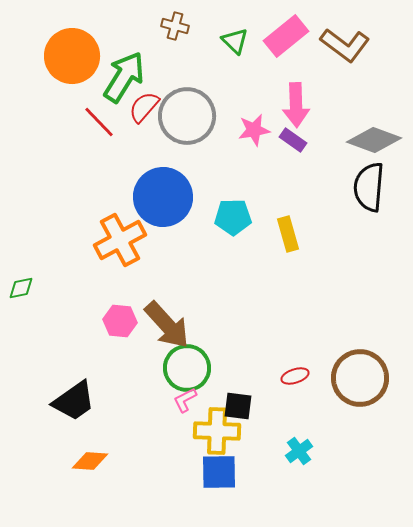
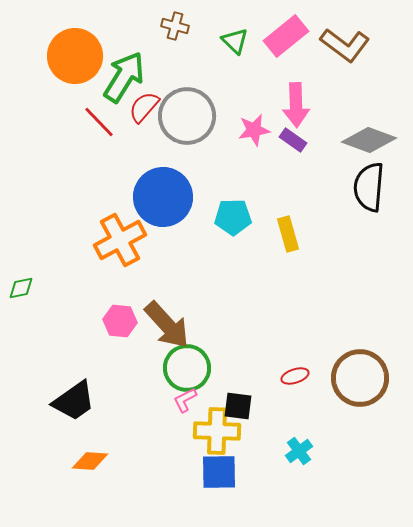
orange circle: moved 3 px right
gray diamond: moved 5 px left
